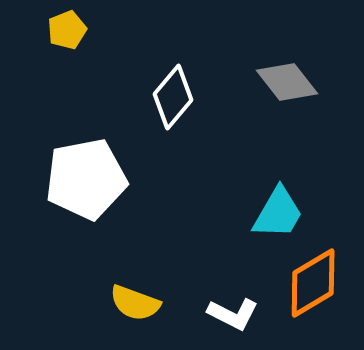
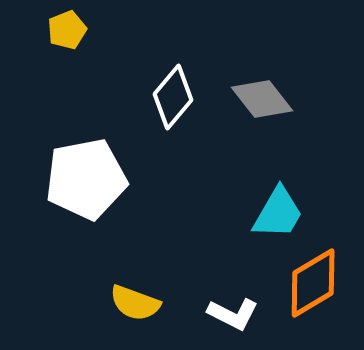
gray diamond: moved 25 px left, 17 px down
